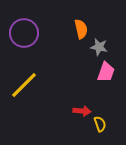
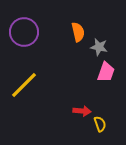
orange semicircle: moved 3 px left, 3 px down
purple circle: moved 1 px up
